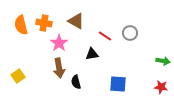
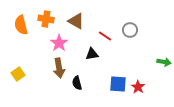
orange cross: moved 2 px right, 4 px up
gray circle: moved 3 px up
green arrow: moved 1 px right, 1 px down
yellow square: moved 2 px up
black semicircle: moved 1 px right, 1 px down
red star: moved 23 px left; rotated 24 degrees clockwise
